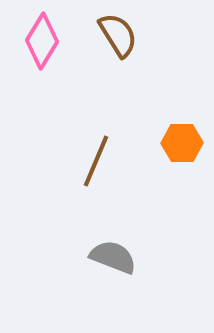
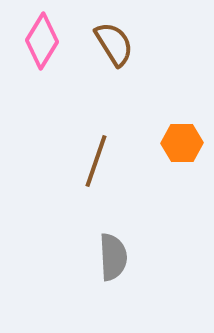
brown semicircle: moved 4 px left, 9 px down
brown line: rotated 4 degrees counterclockwise
gray semicircle: rotated 66 degrees clockwise
